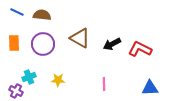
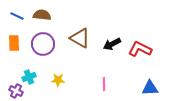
blue line: moved 4 px down
